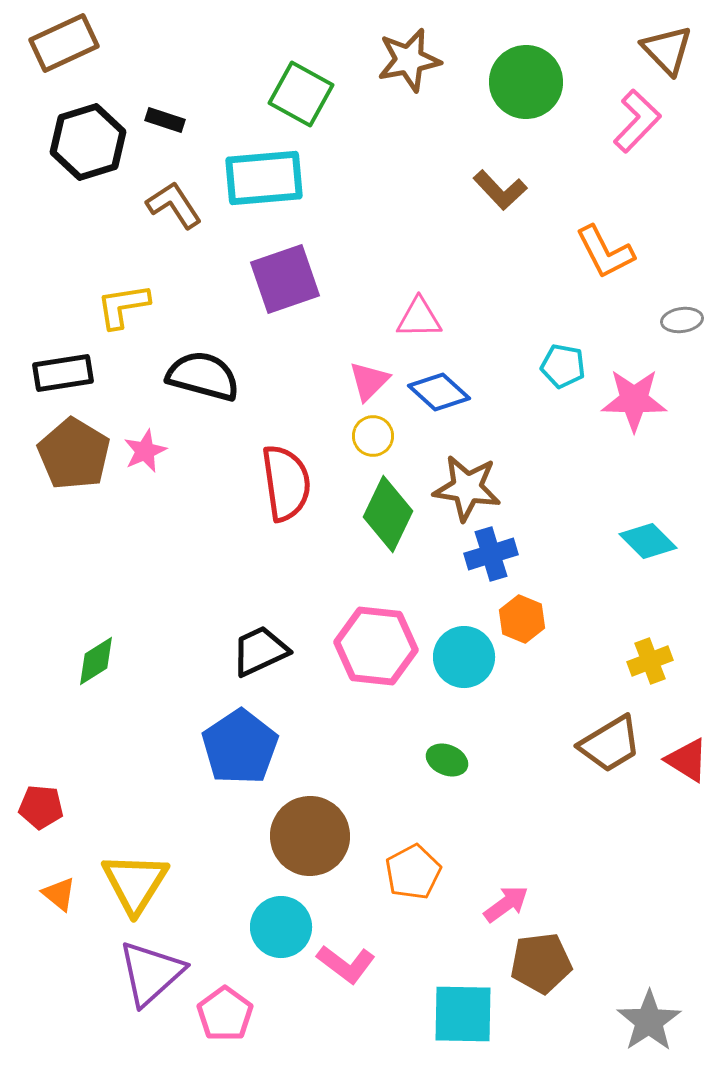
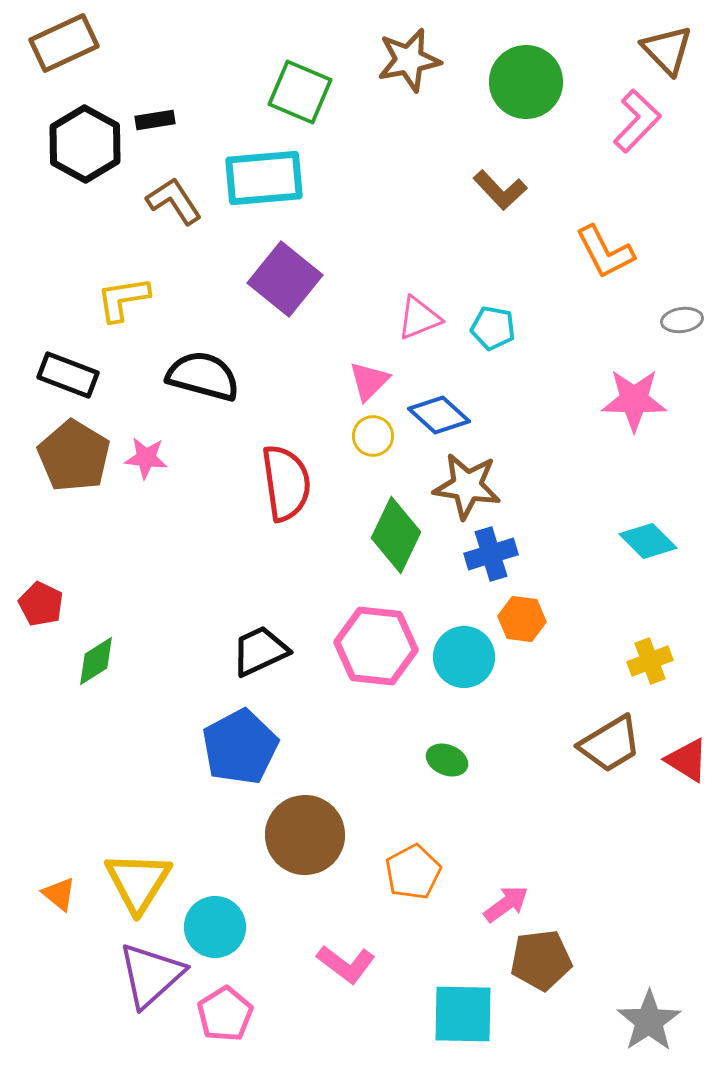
green square at (301, 94): moved 1 px left, 2 px up; rotated 6 degrees counterclockwise
black rectangle at (165, 120): moved 10 px left; rotated 27 degrees counterclockwise
black hexagon at (88, 142): moved 3 px left, 2 px down; rotated 14 degrees counterclockwise
brown L-shape at (174, 205): moved 4 px up
purple square at (285, 279): rotated 32 degrees counterclockwise
yellow L-shape at (123, 306): moved 7 px up
pink triangle at (419, 318): rotated 21 degrees counterclockwise
cyan pentagon at (563, 366): moved 70 px left, 38 px up
black rectangle at (63, 373): moved 5 px right, 2 px down; rotated 30 degrees clockwise
blue diamond at (439, 392): moved 23 px down
pink star at (145, 451): moved 1 px right, 7 px down; rotated 30 degrees clockwise
brown pentagon at (74, 454): moved 2 px down
brown star at (467, 488): moved 2 px up
green diamond at (388, 514): moved 8 px right, 21 px down
orange hexagon at (522, 619): rotated 15 degrees counterclockwise
blue pentagon at (240, 747): rotated 6 degrees clockwise
red pentagon at (41, 807): moved 203 px up; rotated 21 degrees clockwise
brown circle at (310, 836): moved 5 px left, 1 px up
yellow triangle at (135, 883): moved 3 px right, 1 px up
cyan circle at (281, 927): moved 66 px left
brown pentagon at (541, 963): moved 3 px up
purple triangle at (151, 973): moved 2 px down
pink pentagon at (225, 1014): rotated 4 degrees clockwise
